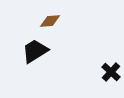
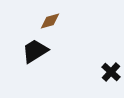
brown diamond: rotated 10 degrees counterclockwise
